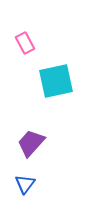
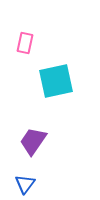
pink rectangle: rotated 40 degrees clockwise
purple trapezoid: moved 2 px right, 2 px up; rotated 8 degrees counterclockwise
